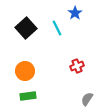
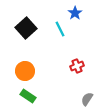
cyan line: moved 3 px right, 1 px down
green rectangle: rotated 42 degrees clockwise
